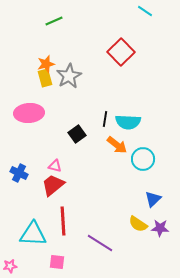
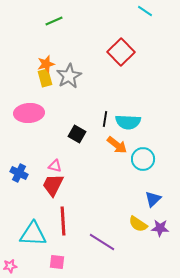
black square: rotated 24 degrees counterclockwise
red trapezoid: rotated 25 degrees counterclockwise
purple line: moved 2 px right, 1 px up
